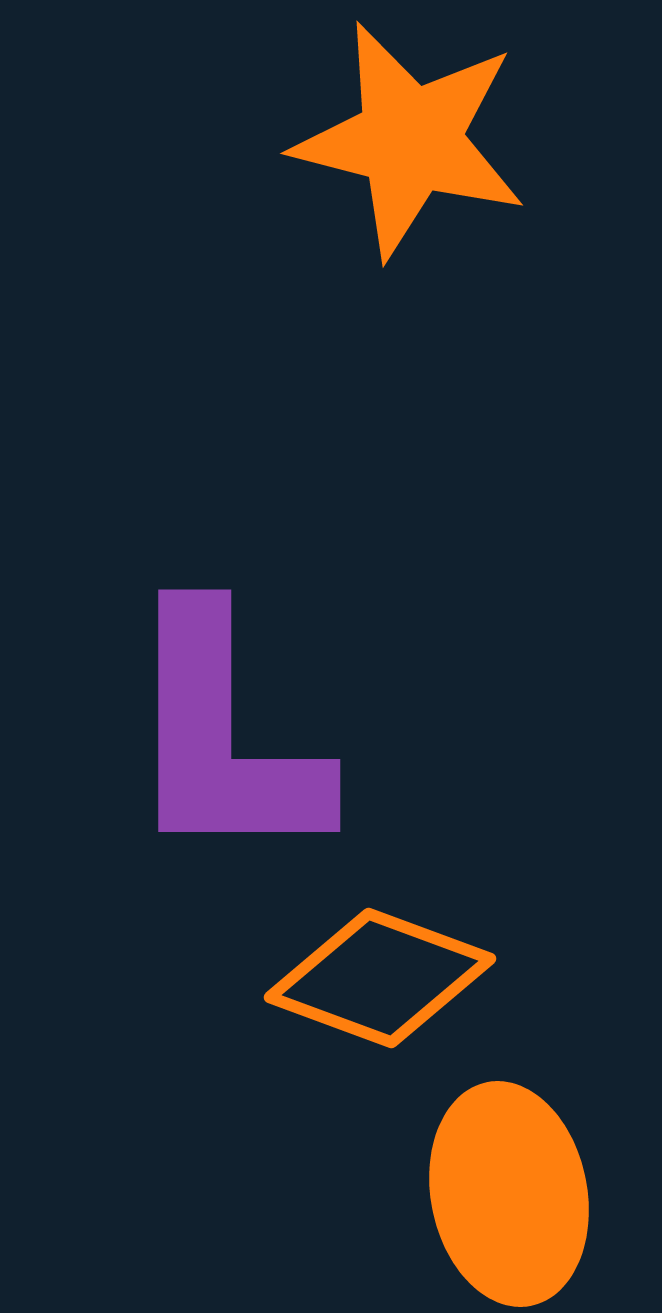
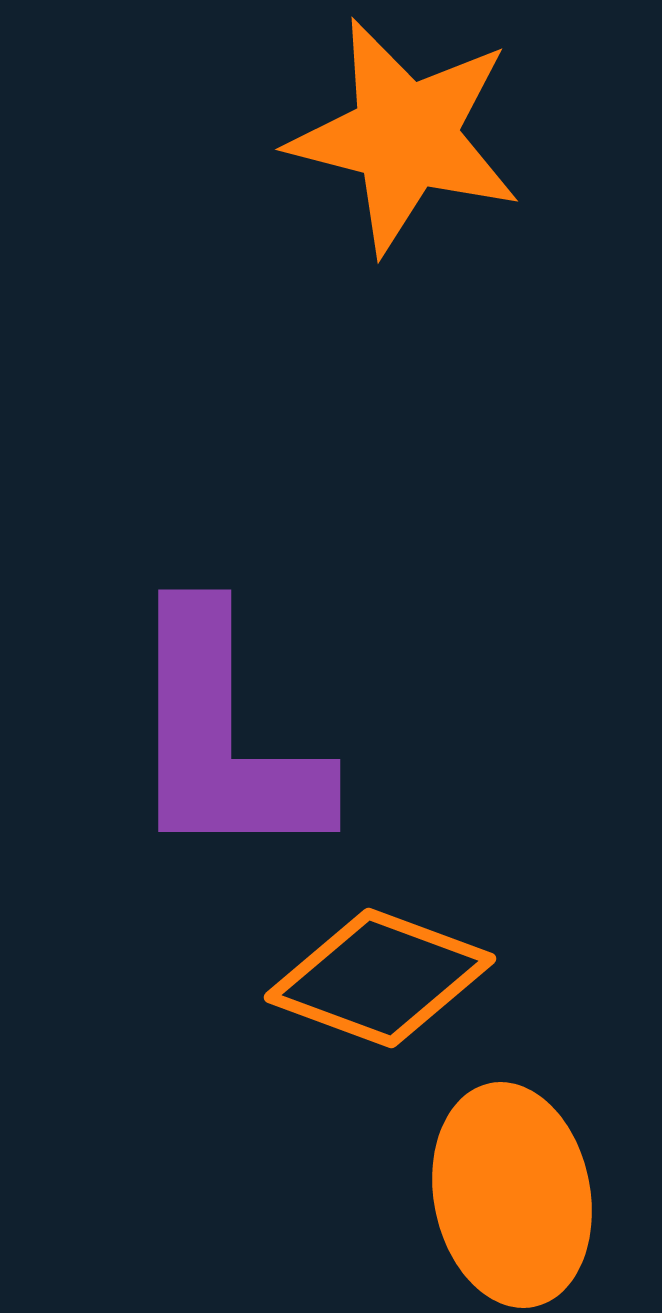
orange star: moved 5 px left, 4 px up
orange ellipse: moved 3 px right, 1 px down
